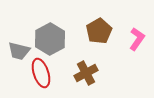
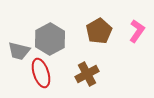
pink L-shape: moved 8 px up
brown cross: moved 1 px right, 1 px down
